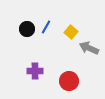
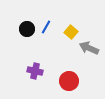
purple cross: rotated 14 degrees clockwise
